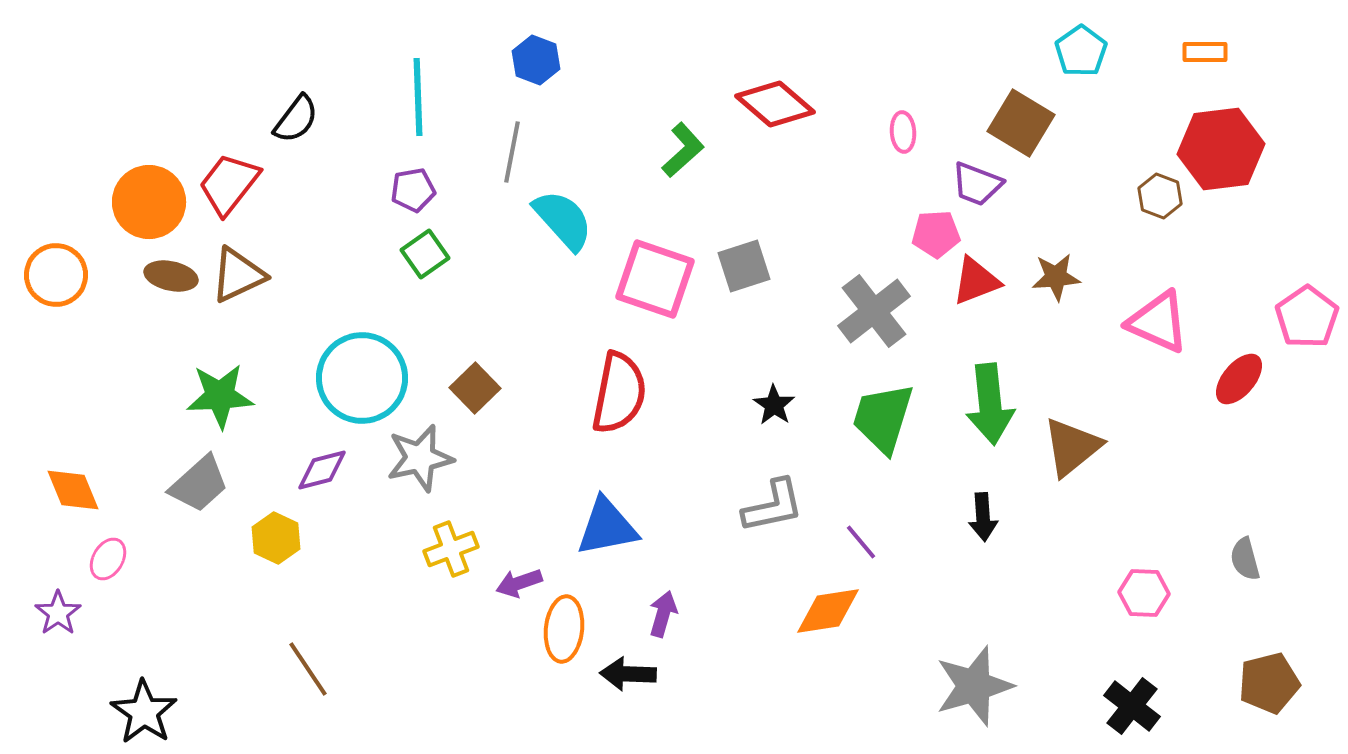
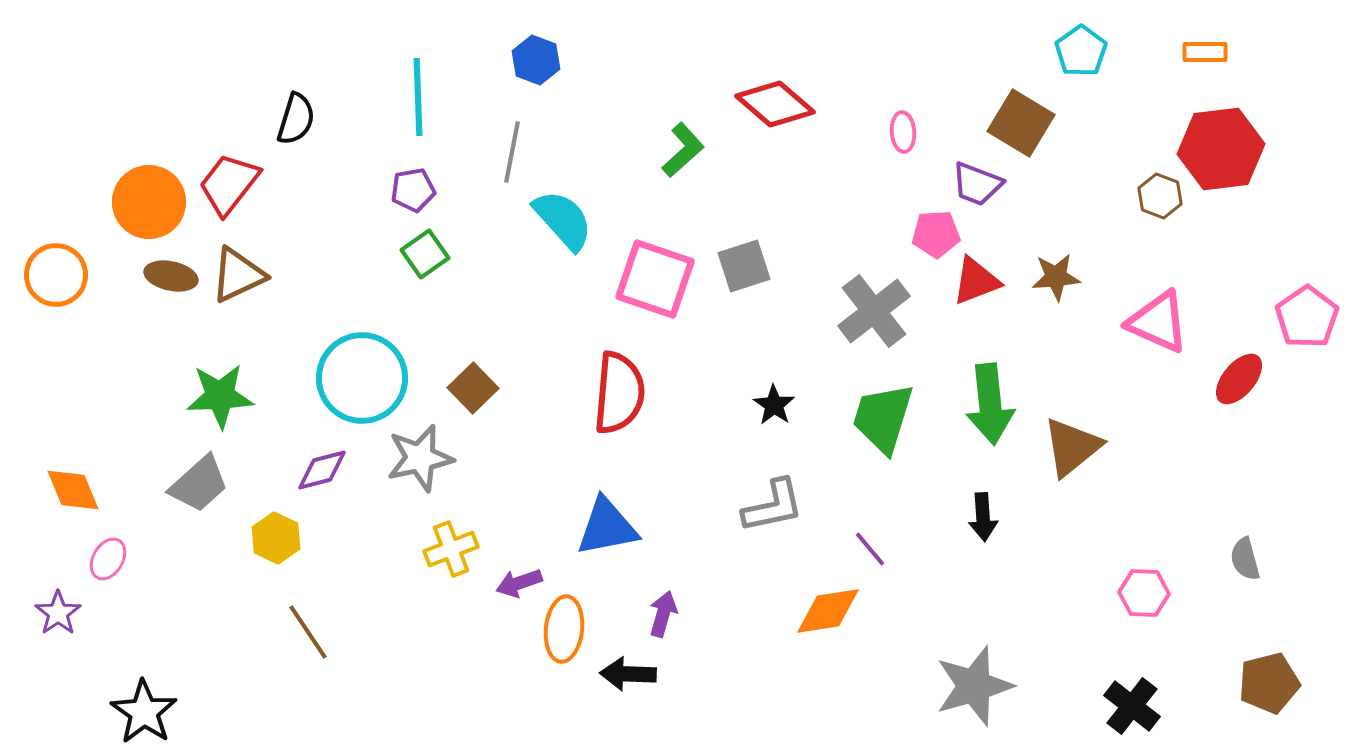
black semicircle at (296, 119): rotated 20 degrees counterclockwise
brown square at (475, 388): moved 2 px left
red semicircle at (619, 393): rotated 6 degrees counterclockwise
purple line at (861, 542): moved 9 px right, 7 px down
brown line at (308, 669): moved 37 px up
